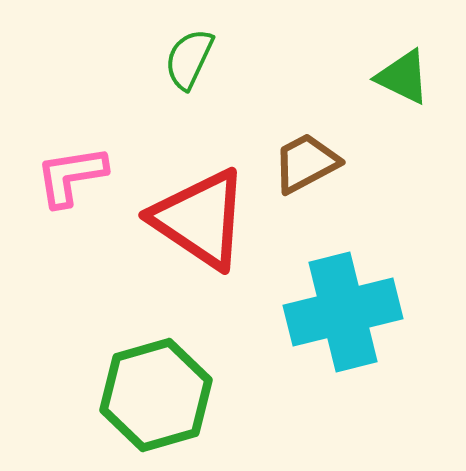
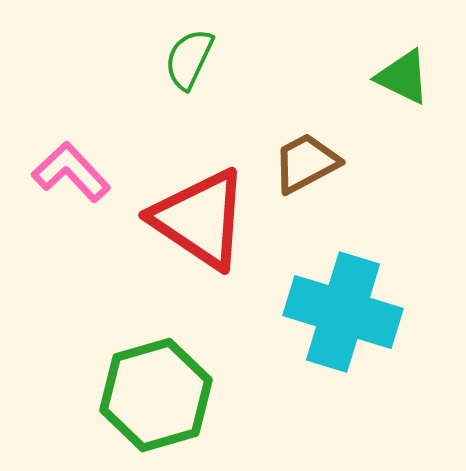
pink L-shape: moved 4 px up; rotated 56 degrees clockwise
cyan cross: rotated 31 degrees clockwise
